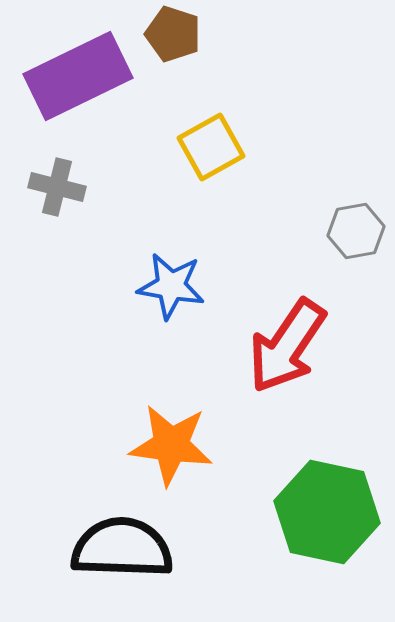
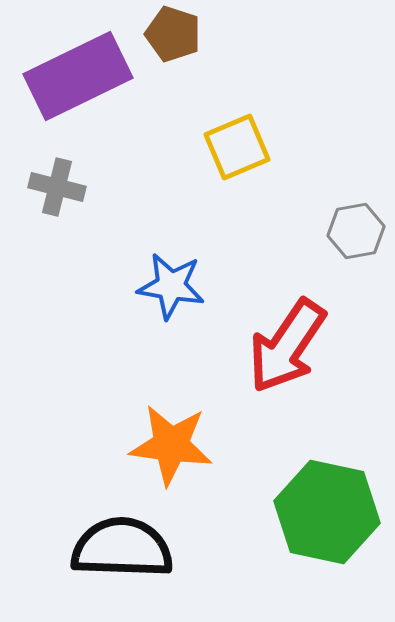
yellow square: moved 26 px right; rotated 6 degrees clockwise
